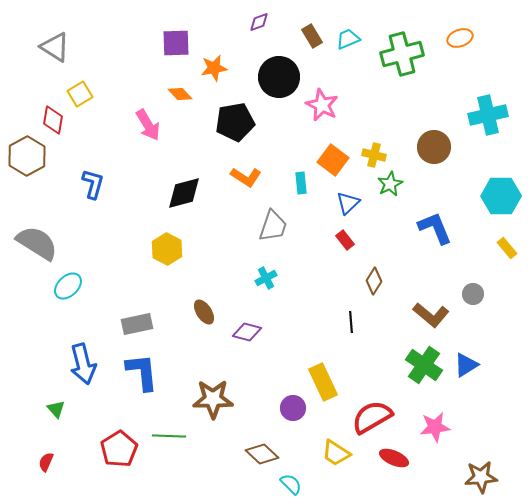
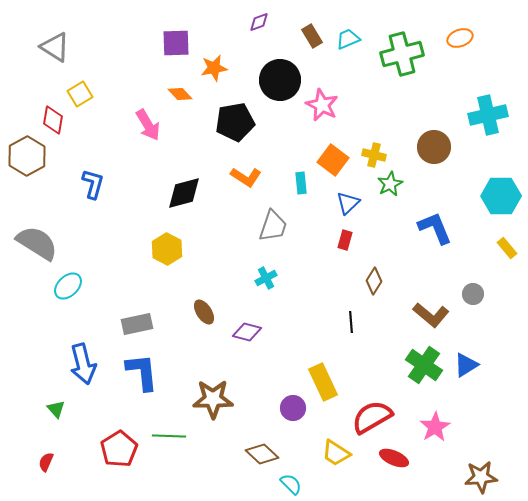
black circle at (279, 77): moved 1 px right, 3 px down
red rectangle at (345, 240): rotated 54 degrees clockwise
pink star at (435, 427): rotated 24 degrees counterclockwise
